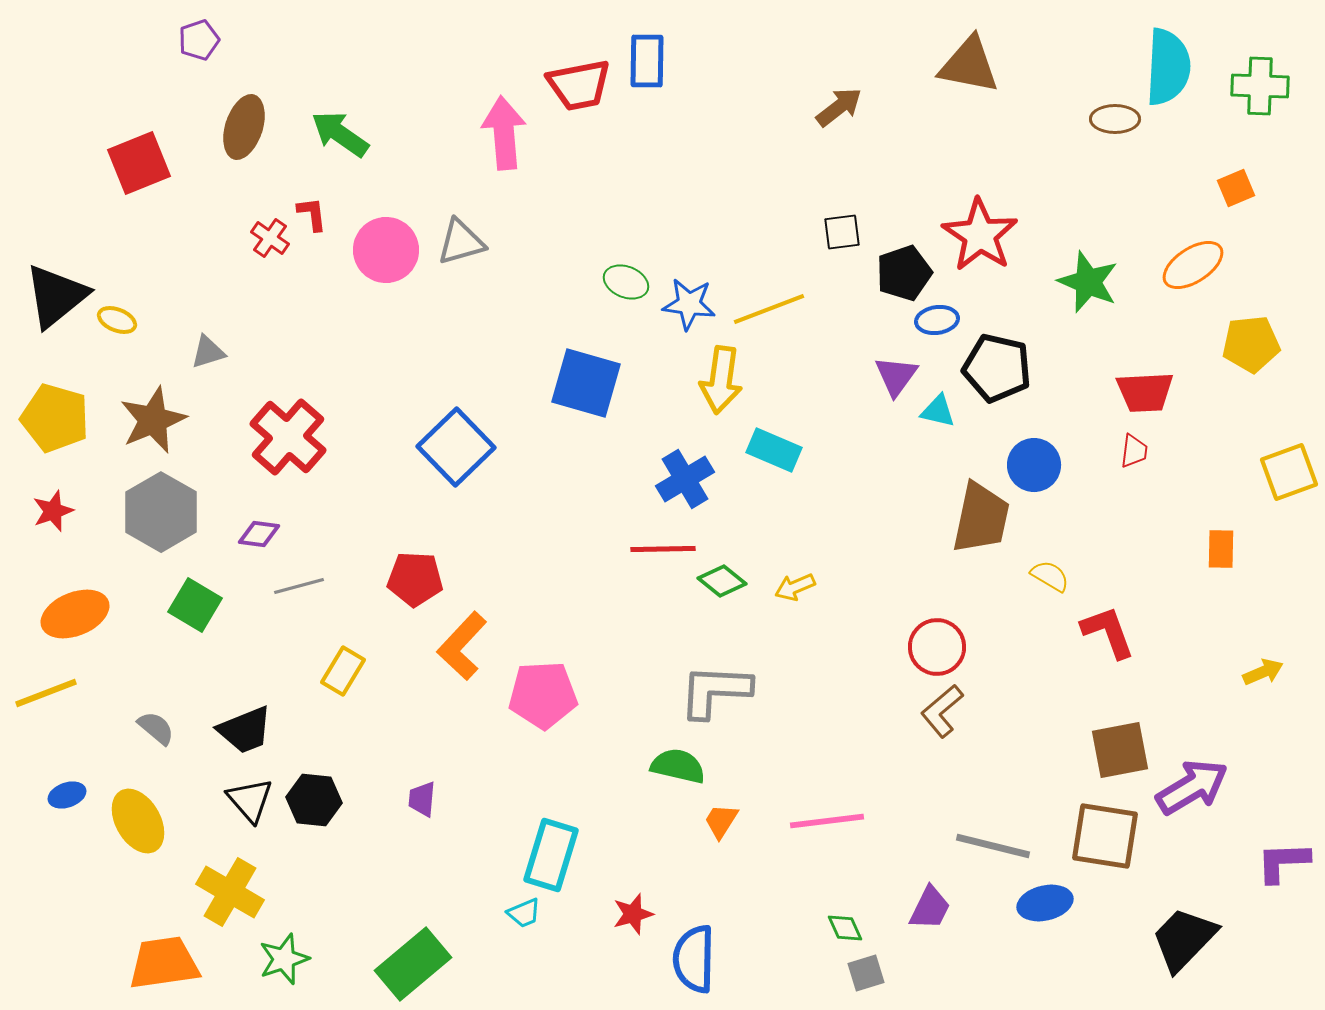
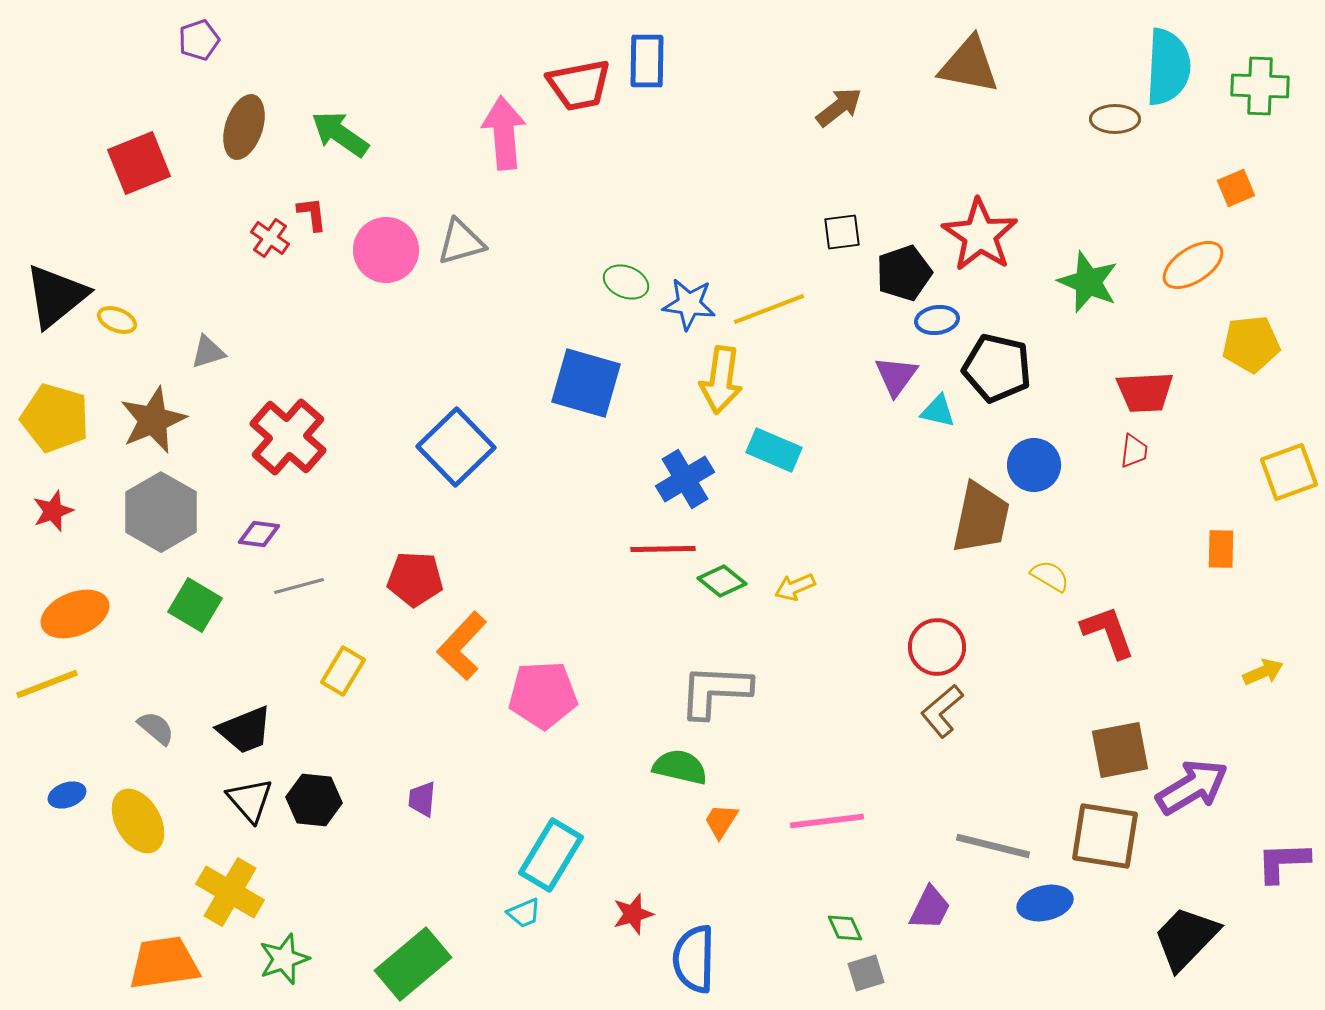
yellow line at (46, 693): moved 1 px right, 9 px up
green semicircle at (678, 766): moved 2 px right, 1 px down
cyan rectangle at (551, 855): rotated 14 degrees clockwise
black trapezoid at (1184, 939): moved 2 px right, 1 px up
